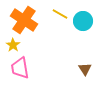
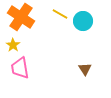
orange cross: moved 3 px left, 3 px up
